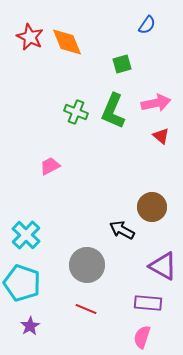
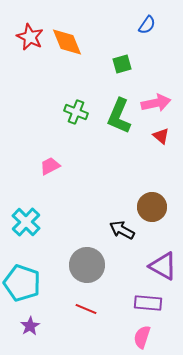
green L-shape: moved 6 px right, 5 px down
cyan cross: moved 13 px up
